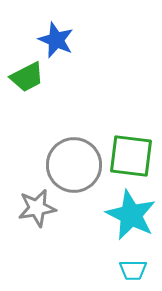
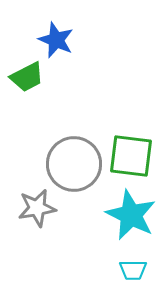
gray circle: moved 1 px up
